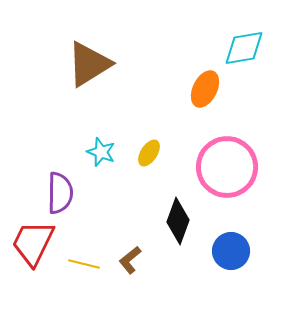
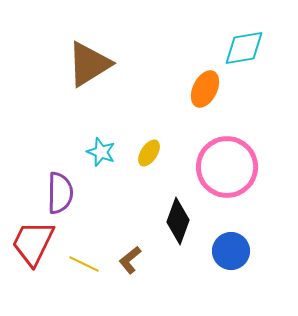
yellow line: rotated 12 degrees clockwise
